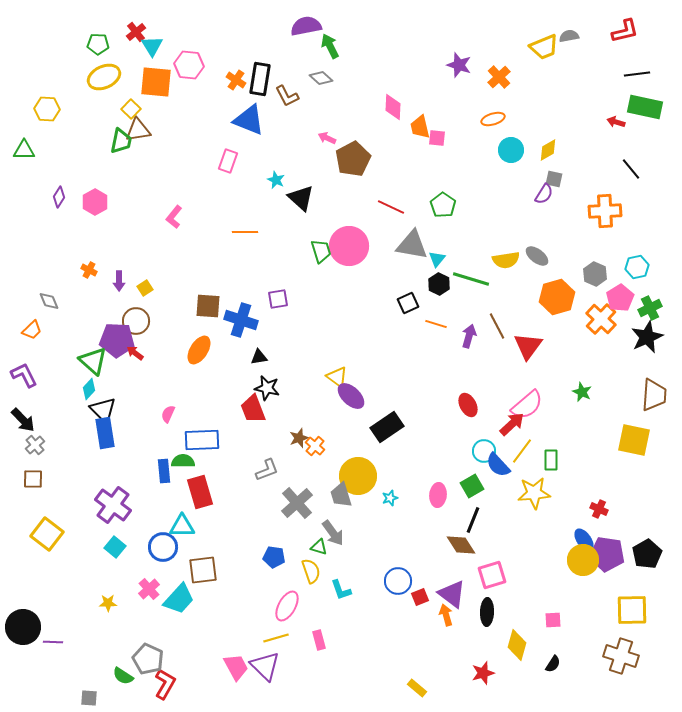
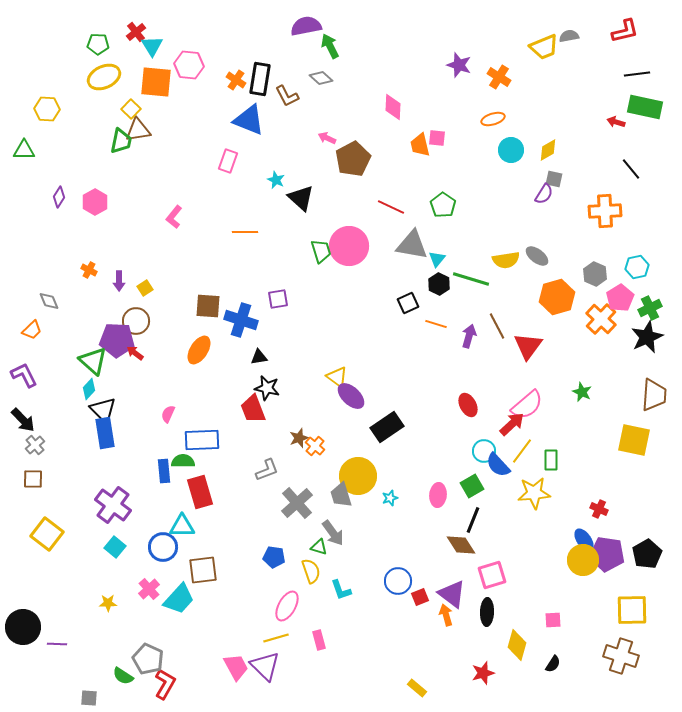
orange cross at (499, 77): rotated 15 degrees counterclockwise
orange trapezoid at (420, 127): moved 18 px down
purple line at (53, 642): moved 4 px right, 2 px down
